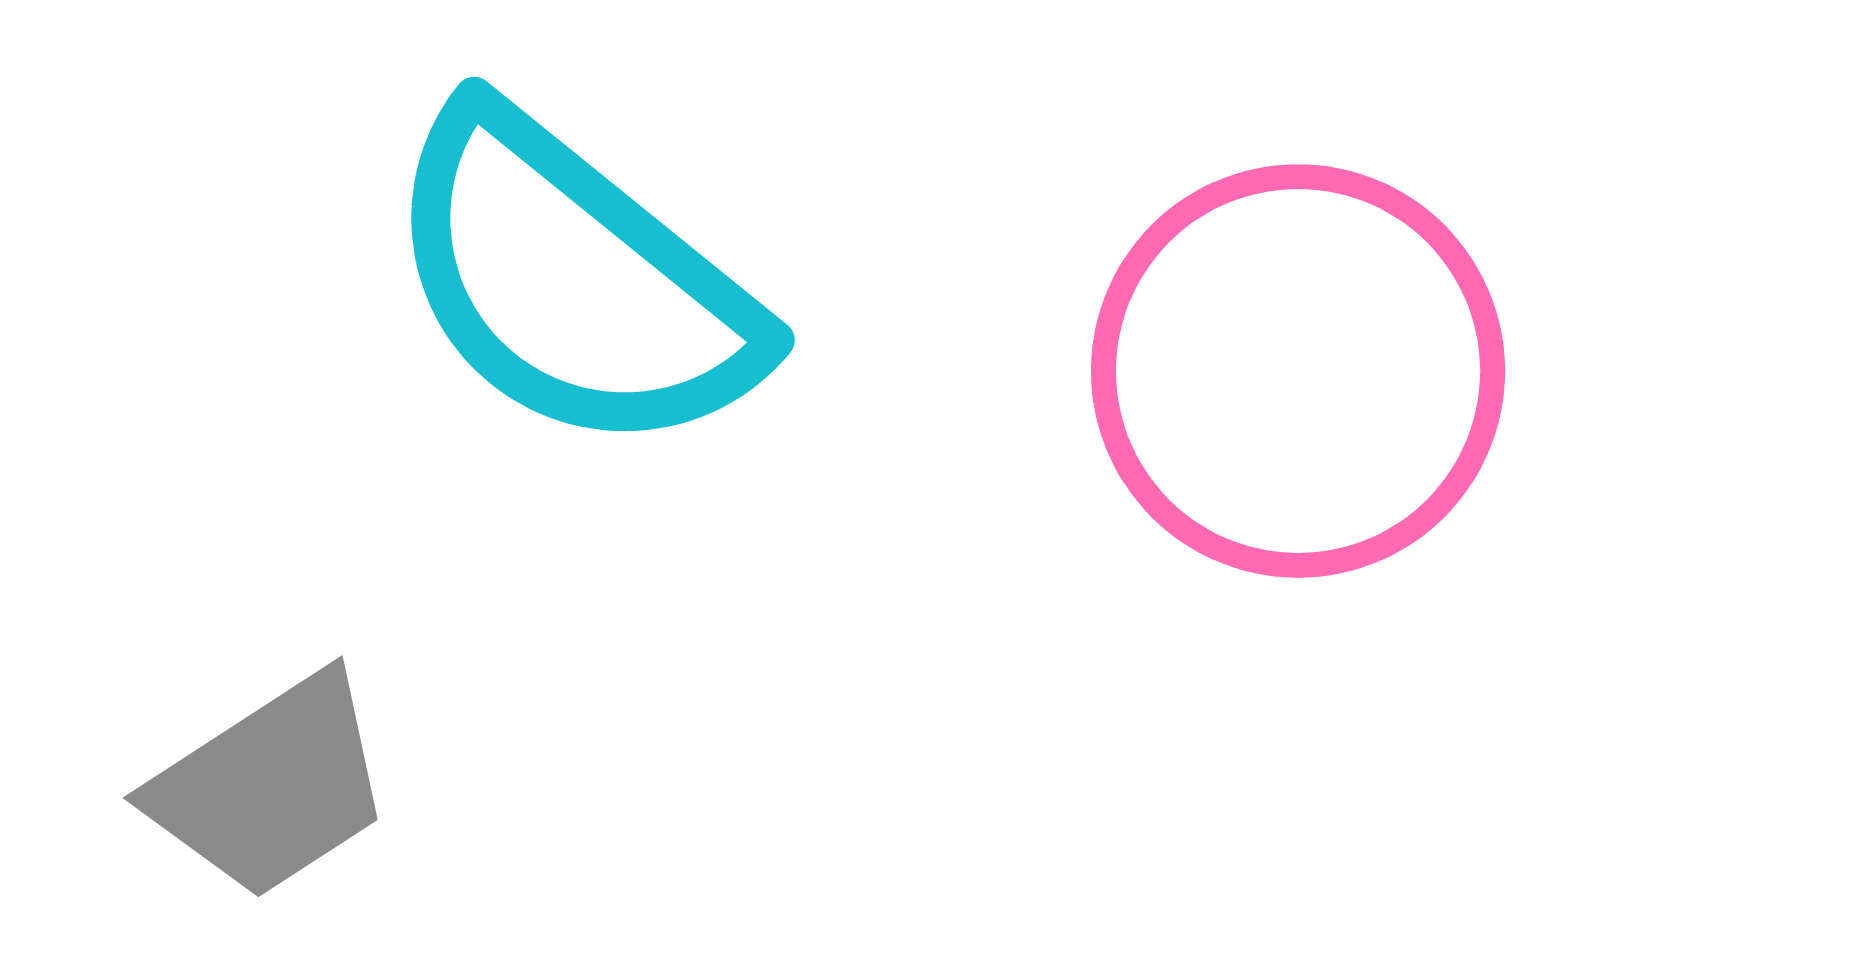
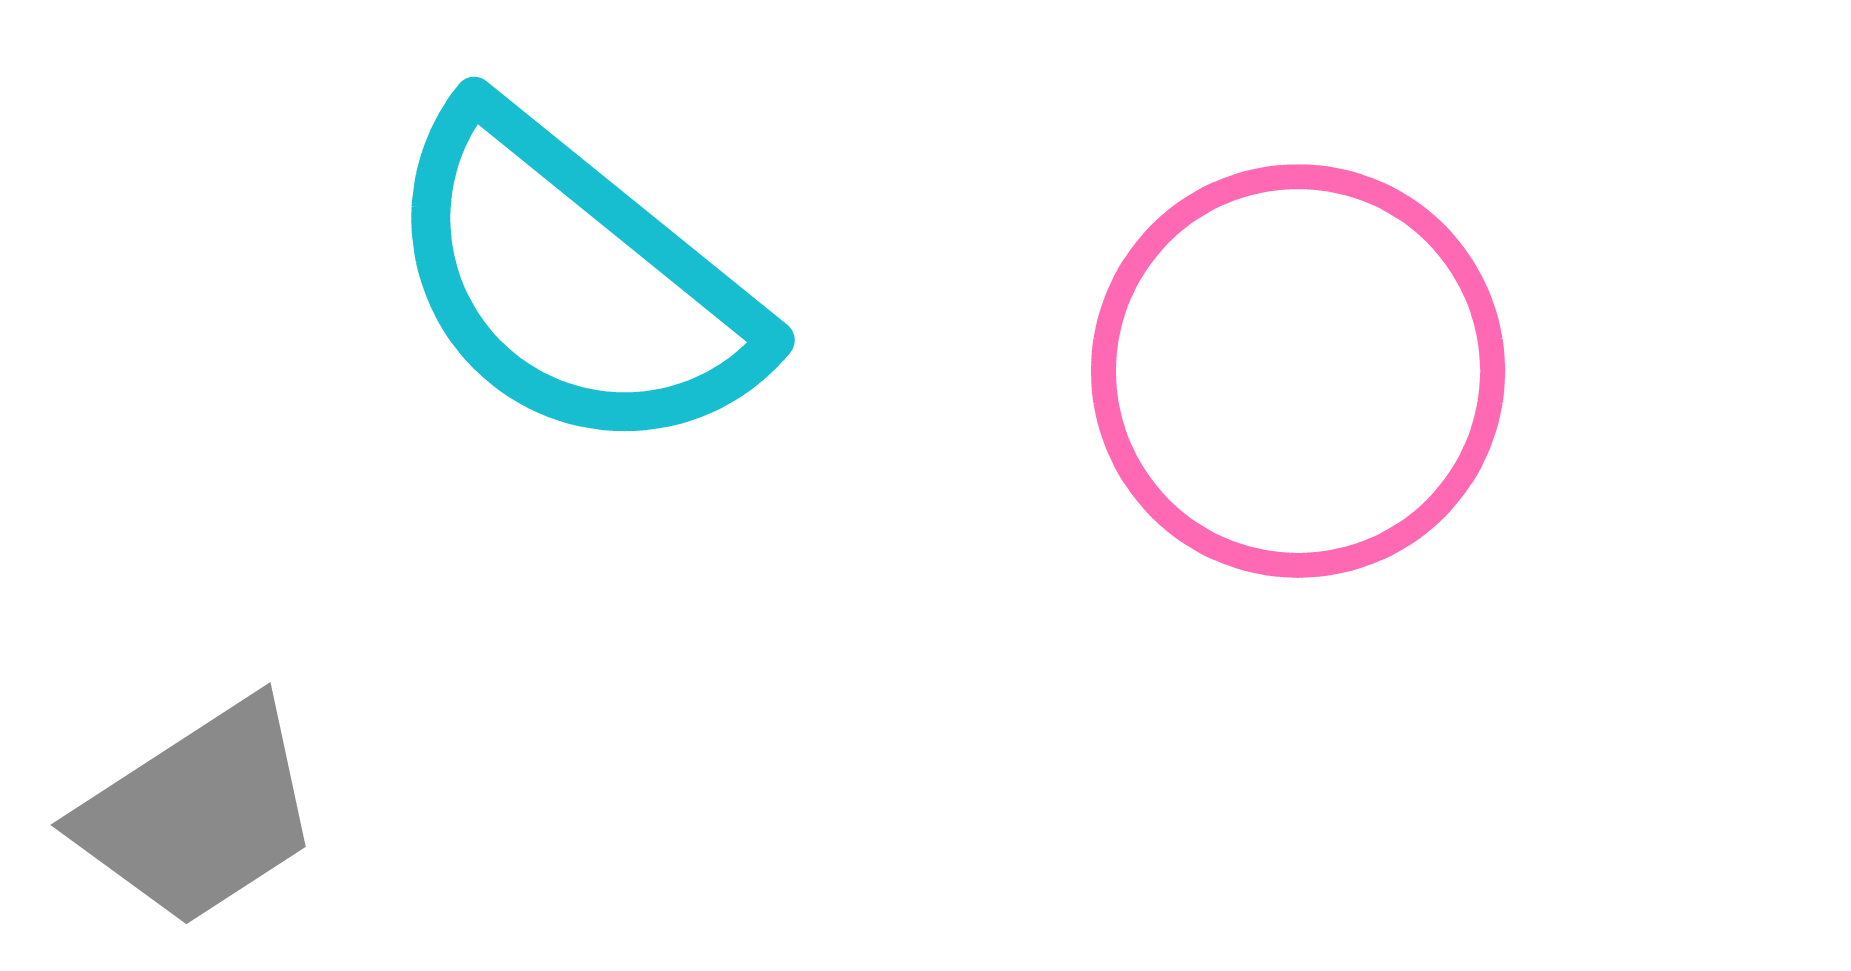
gray trapezoid: moved 72 px left, 27 px down
